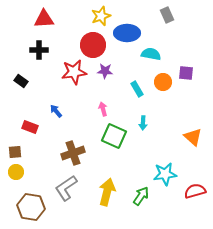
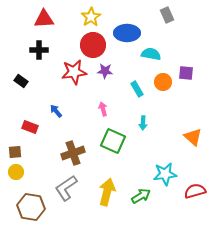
yellow star: moved 10 px left, 1 px down; rotated 12 degrees counterclockwise
green square: moved 1 px left, 5 px down
green arrow: rotated 24 degrees clockwise
